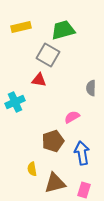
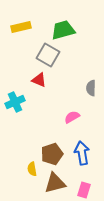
red triangle: rotated 14 degrees clockwise
brown pentagon: moved 1 px left, 13 px down
